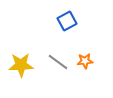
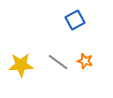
blue square: moved 8 px right, 1 px up
orange star: rotated 21 degrees clockwise
